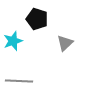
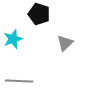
black pentagon: moved 2 px right, 5 px up
cyan star: moved 2 px up
